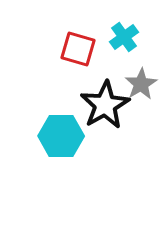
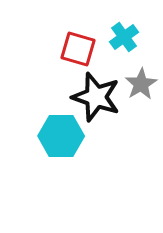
black star: moved 9 px left, 8 px up; rotated 24 degrees counterclockwise
